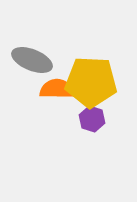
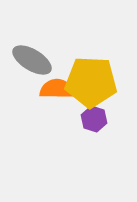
gray ellipse: rotated 9 degrees clockwise
purple hexagon: moved 2 px right
